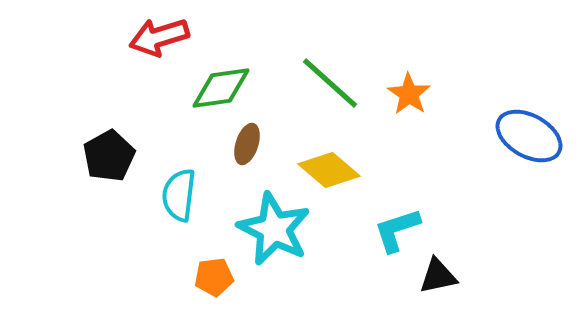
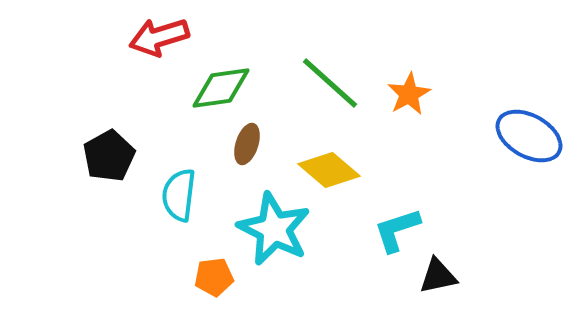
orange star: rotated 9 degrees clockwise
